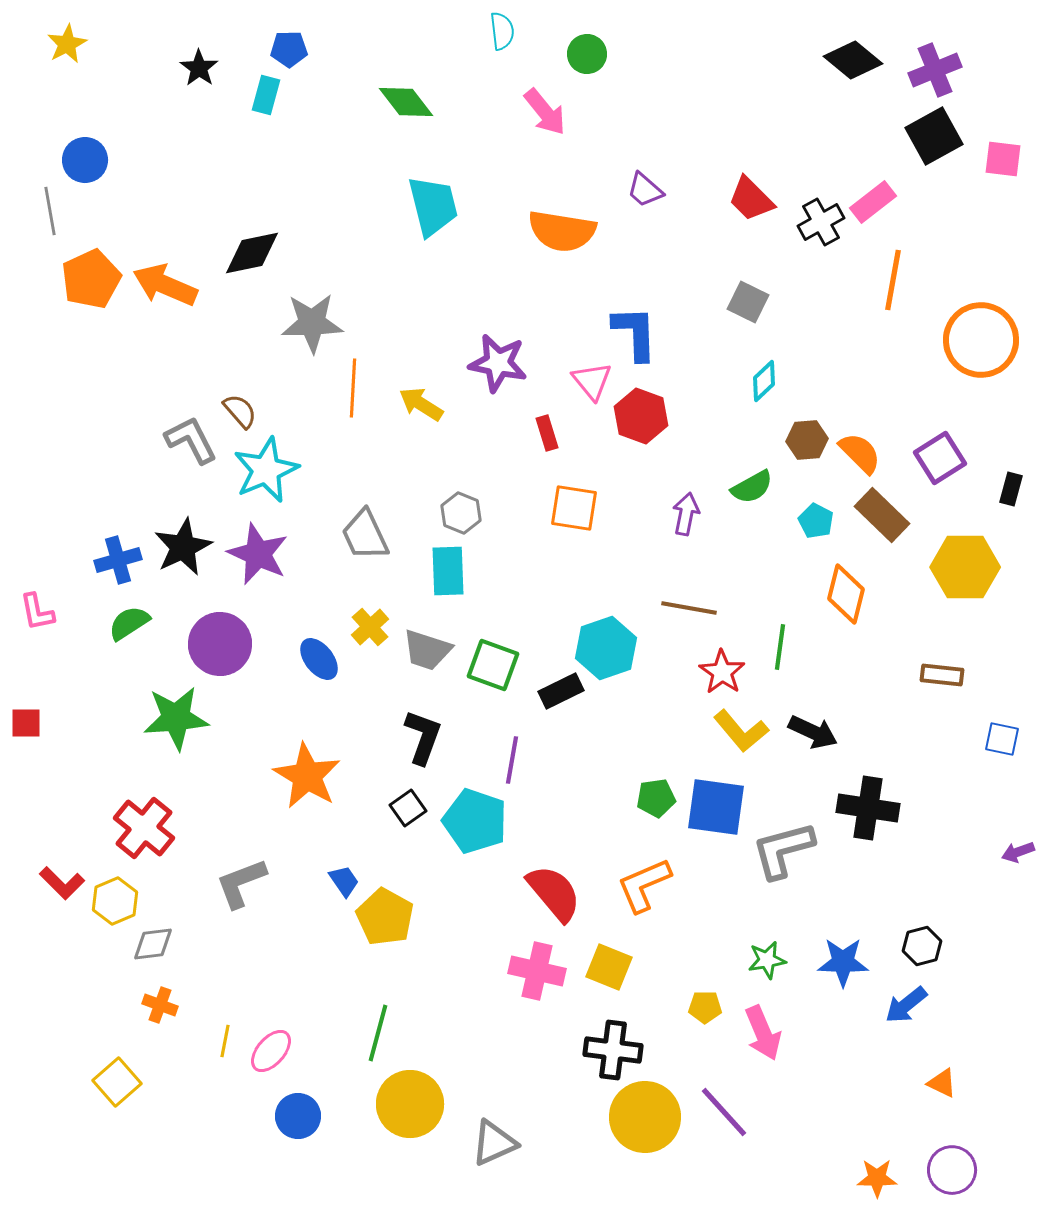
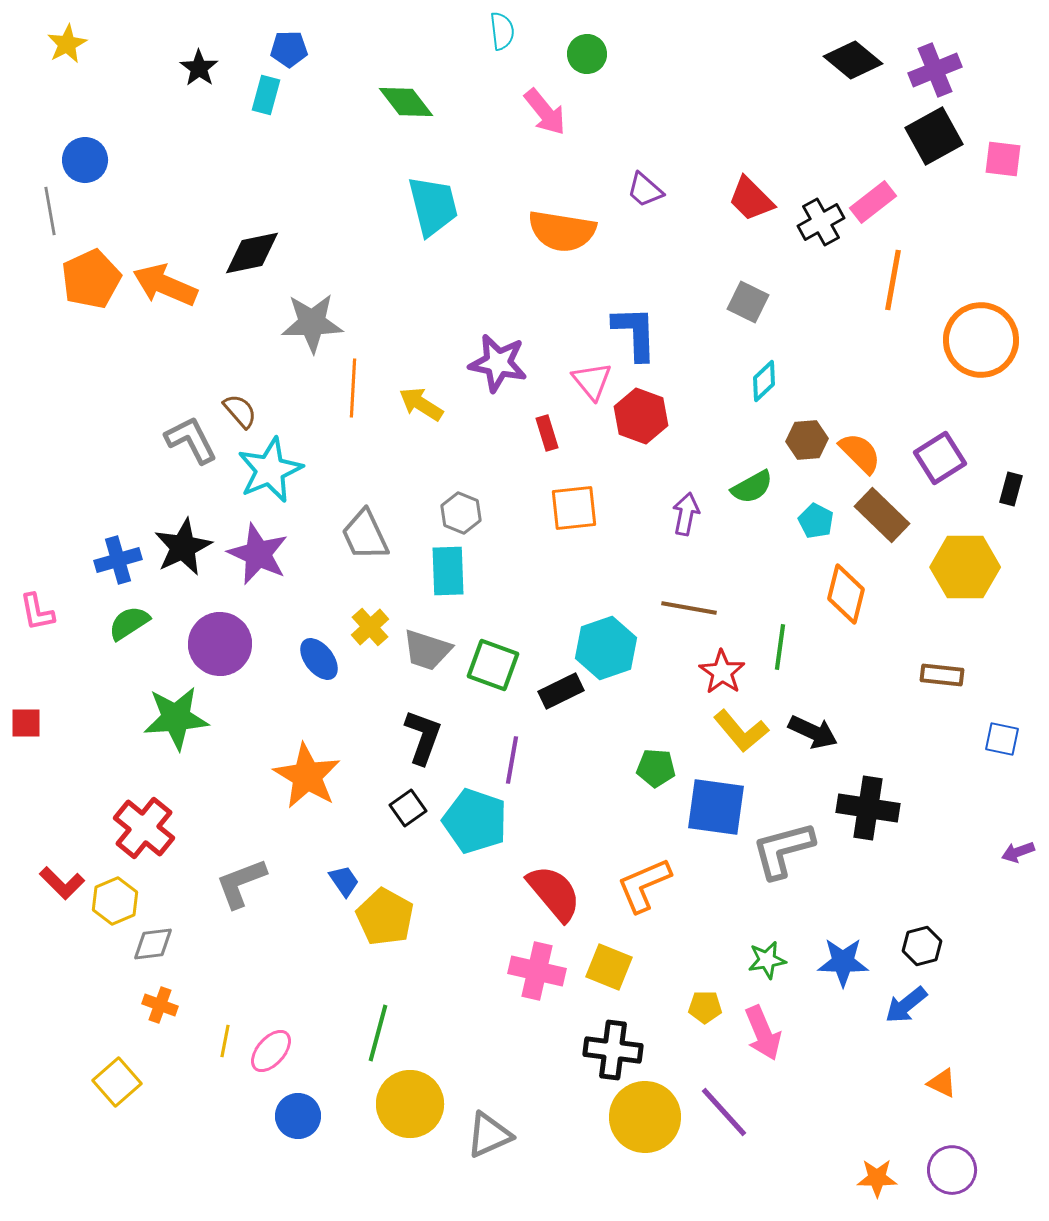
cyan star at (266, 470): moved 4 px right
orange square at (574, 508): rotated 15 degrees counterclockwise
green pentagon at (656, 798): moved 30 px up; rotated 12 degrees clockwise
gray triangle at (494, 1143): moved 5 px left, 8 px up
